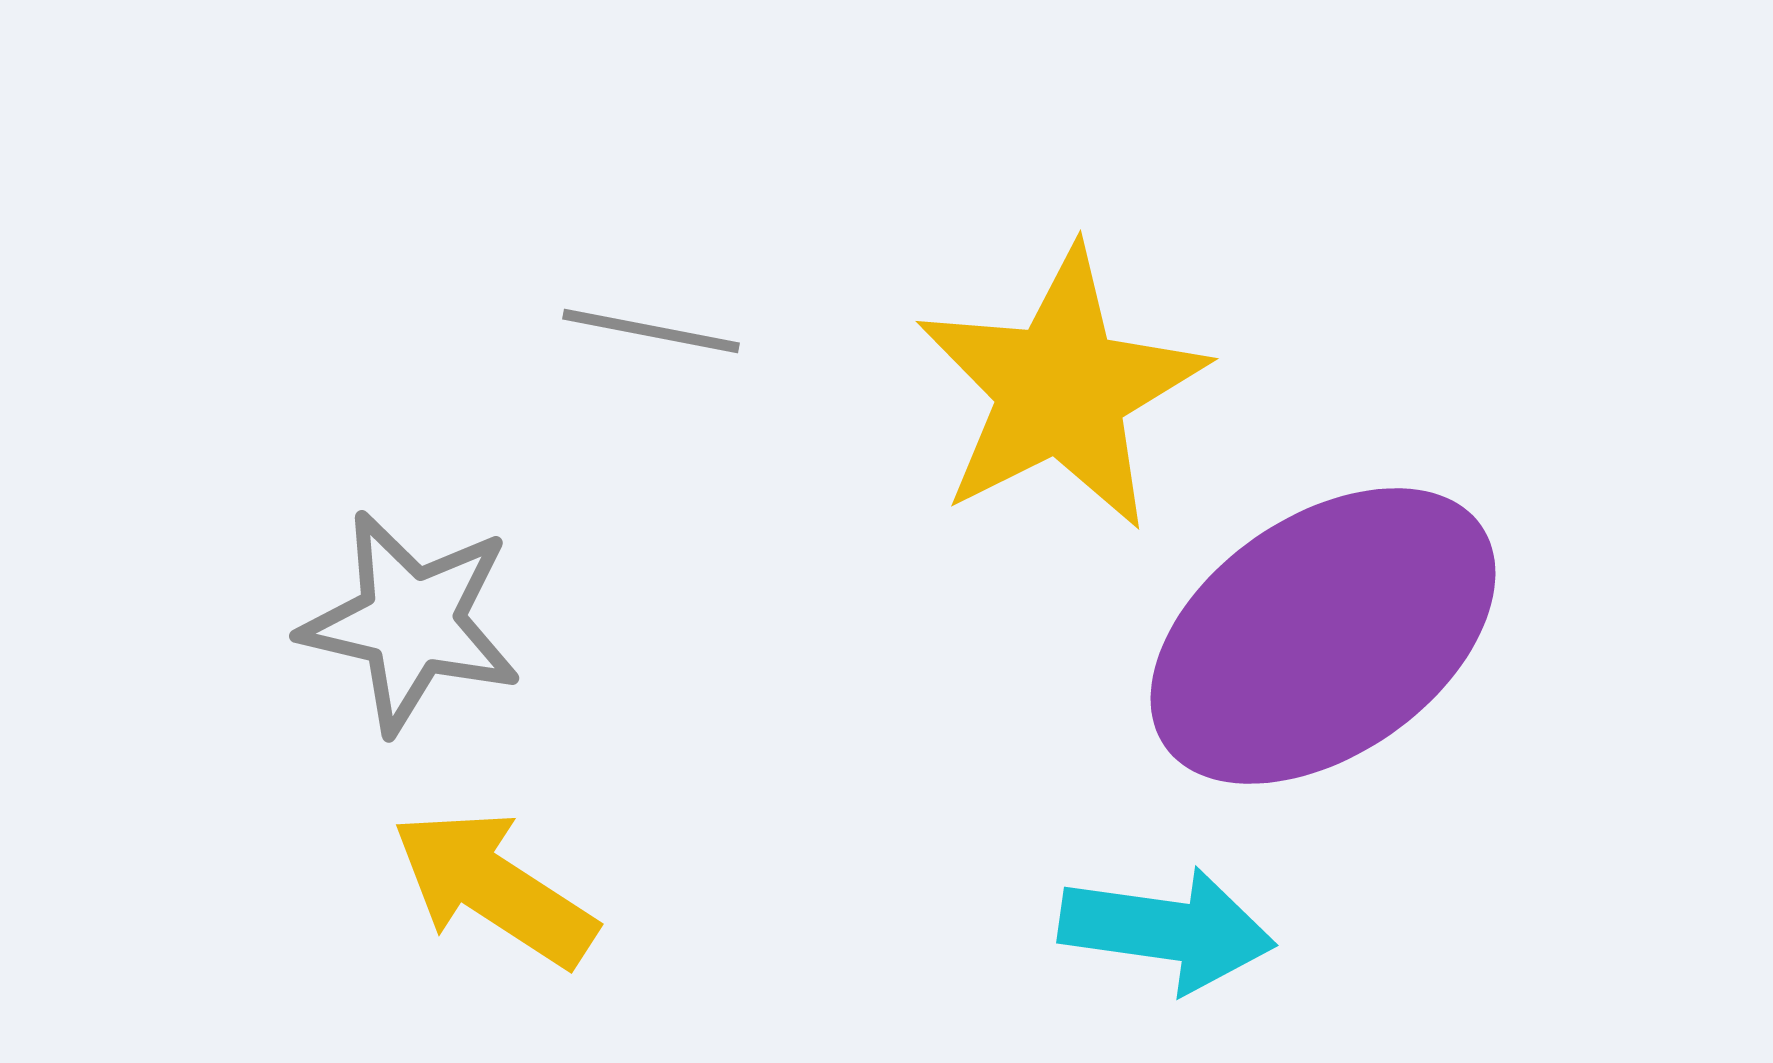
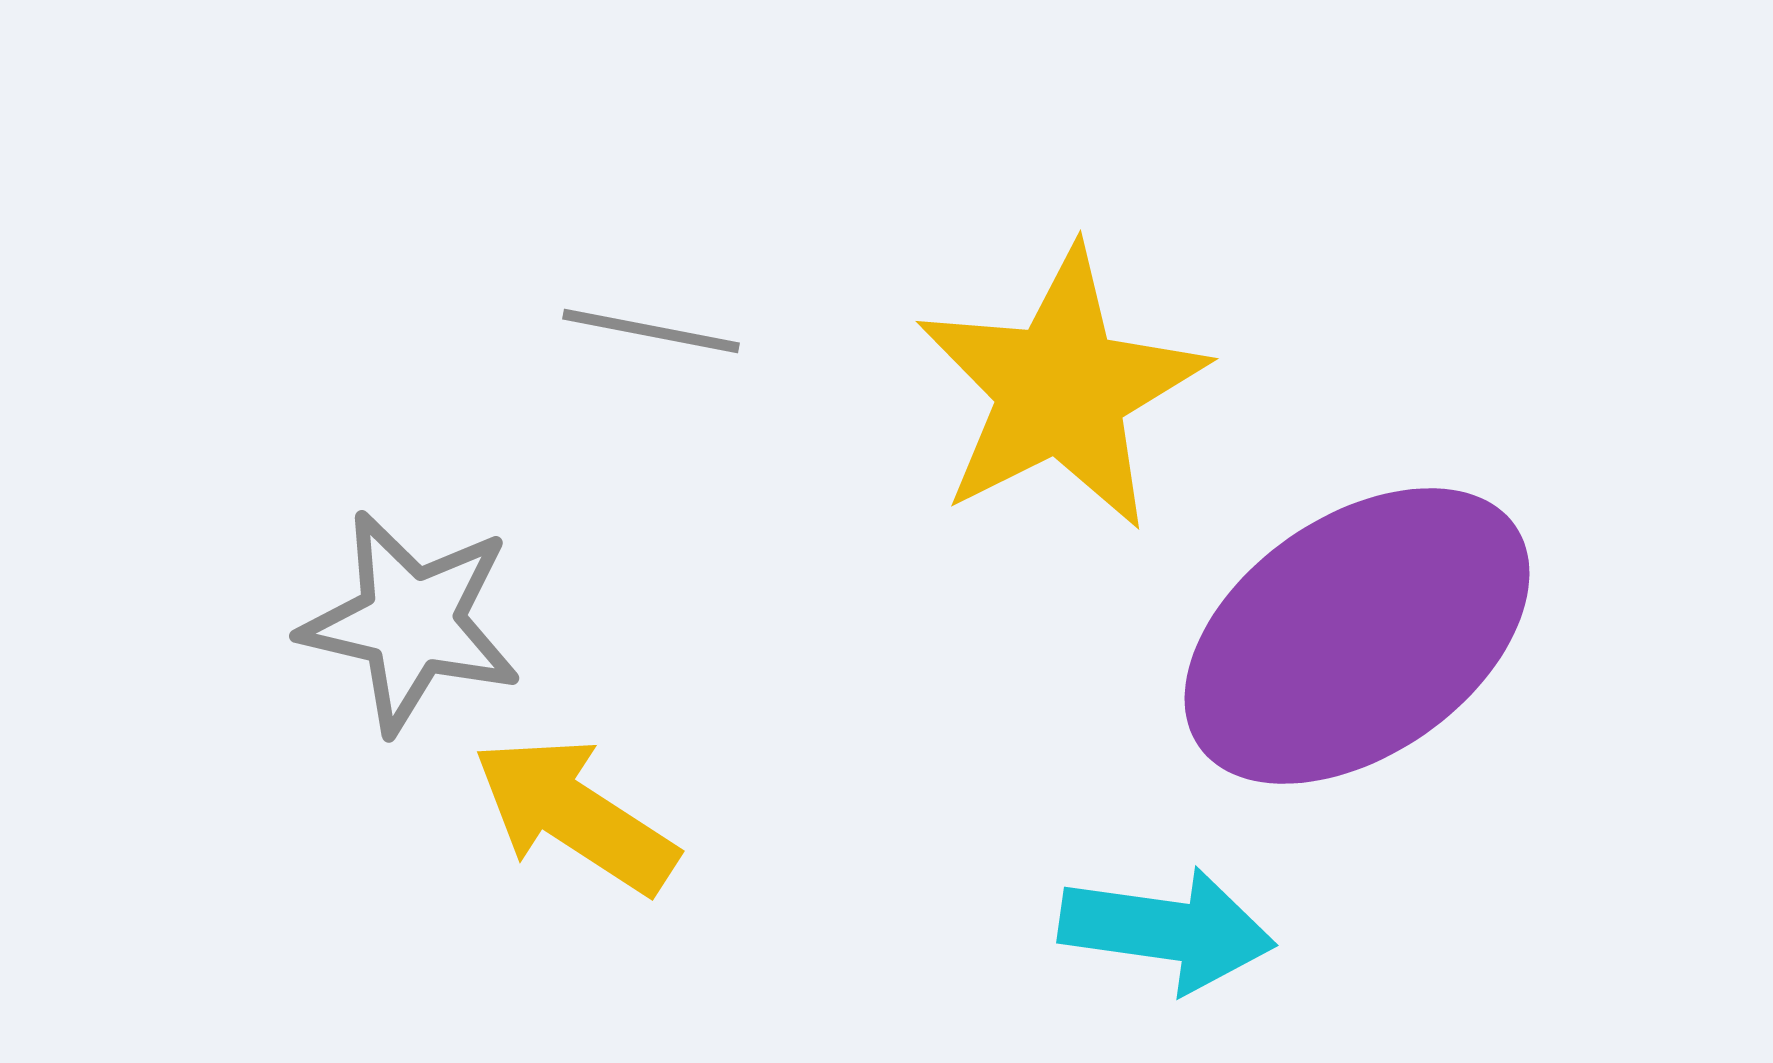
purple ellipse: moved 34 px right
yellow arrow: moved 81 px right, 73 px up
